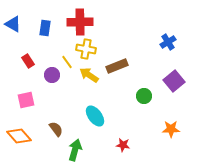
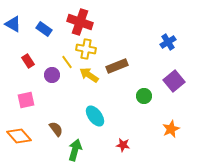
red cross: rotated 20 degrees clockwise
blue rectangle: moved 1 px left, 1 px down; rotated 63 degrees counterclockwise
orange star: rotated 24 degrees counterclockwise
